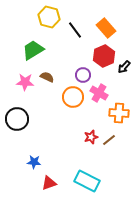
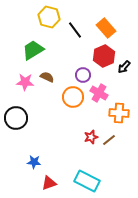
black circle: moved 1 px left, 1 px up
